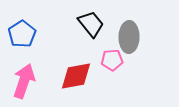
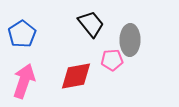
gray ellipse: moved 1 px right, 3 px down
